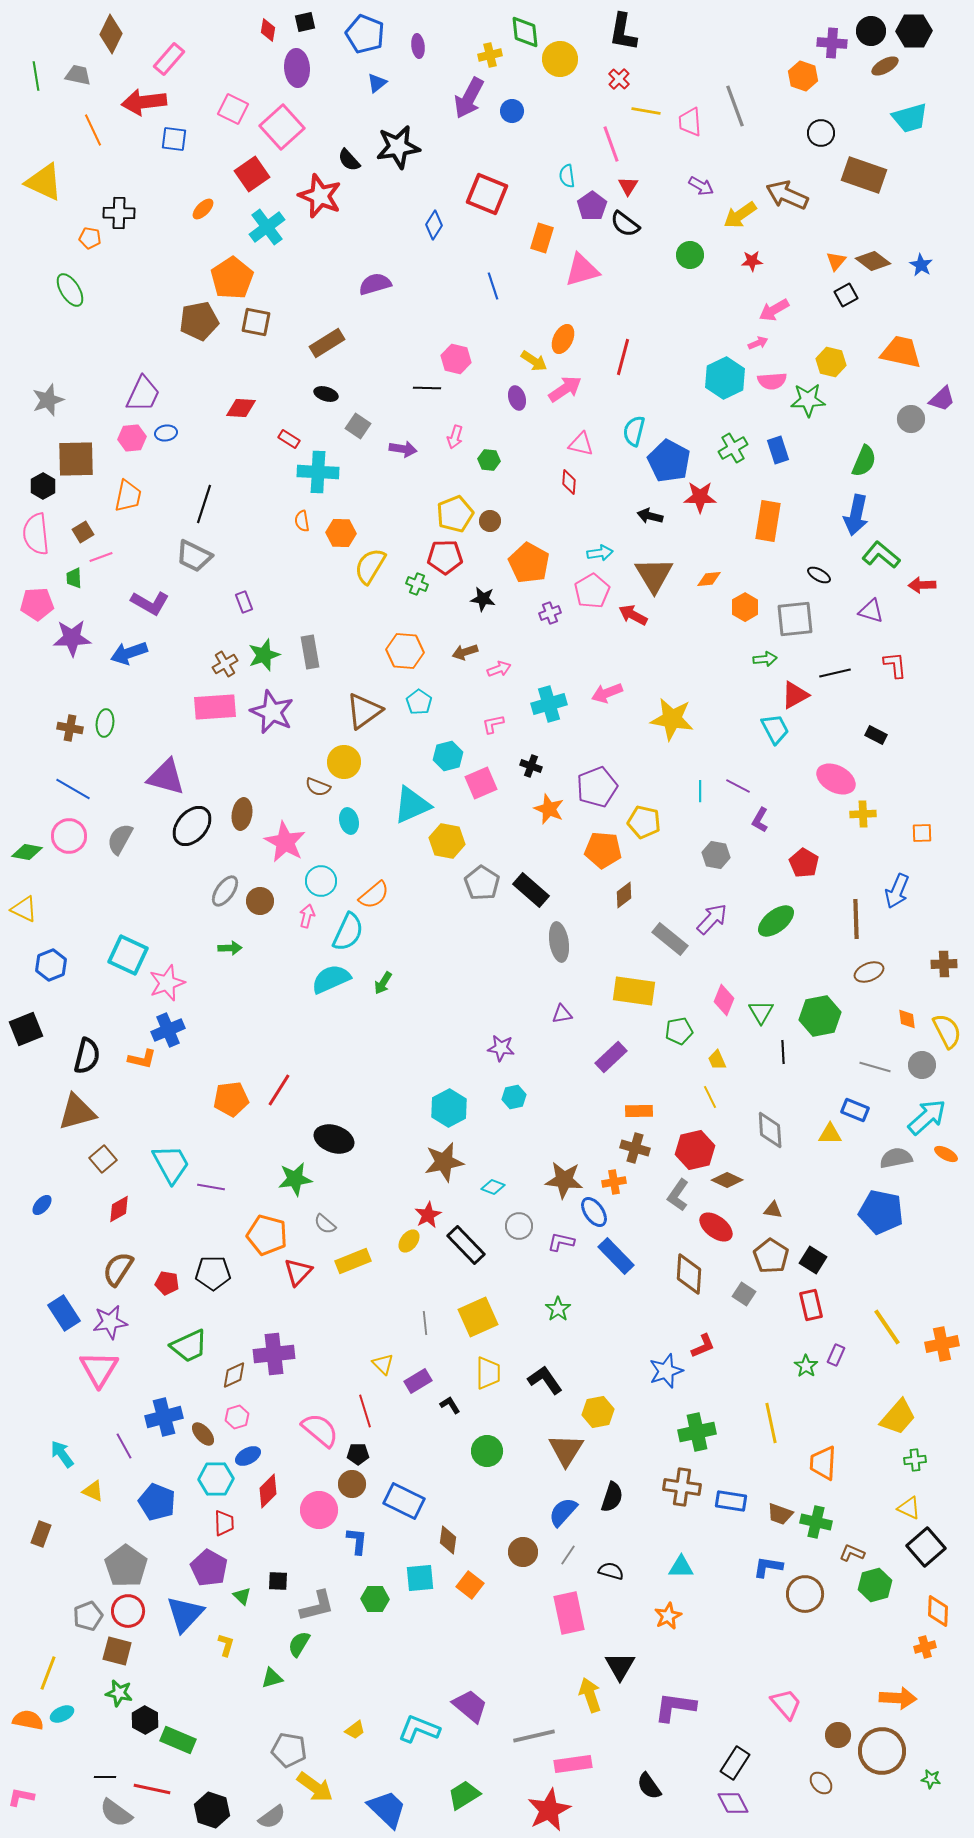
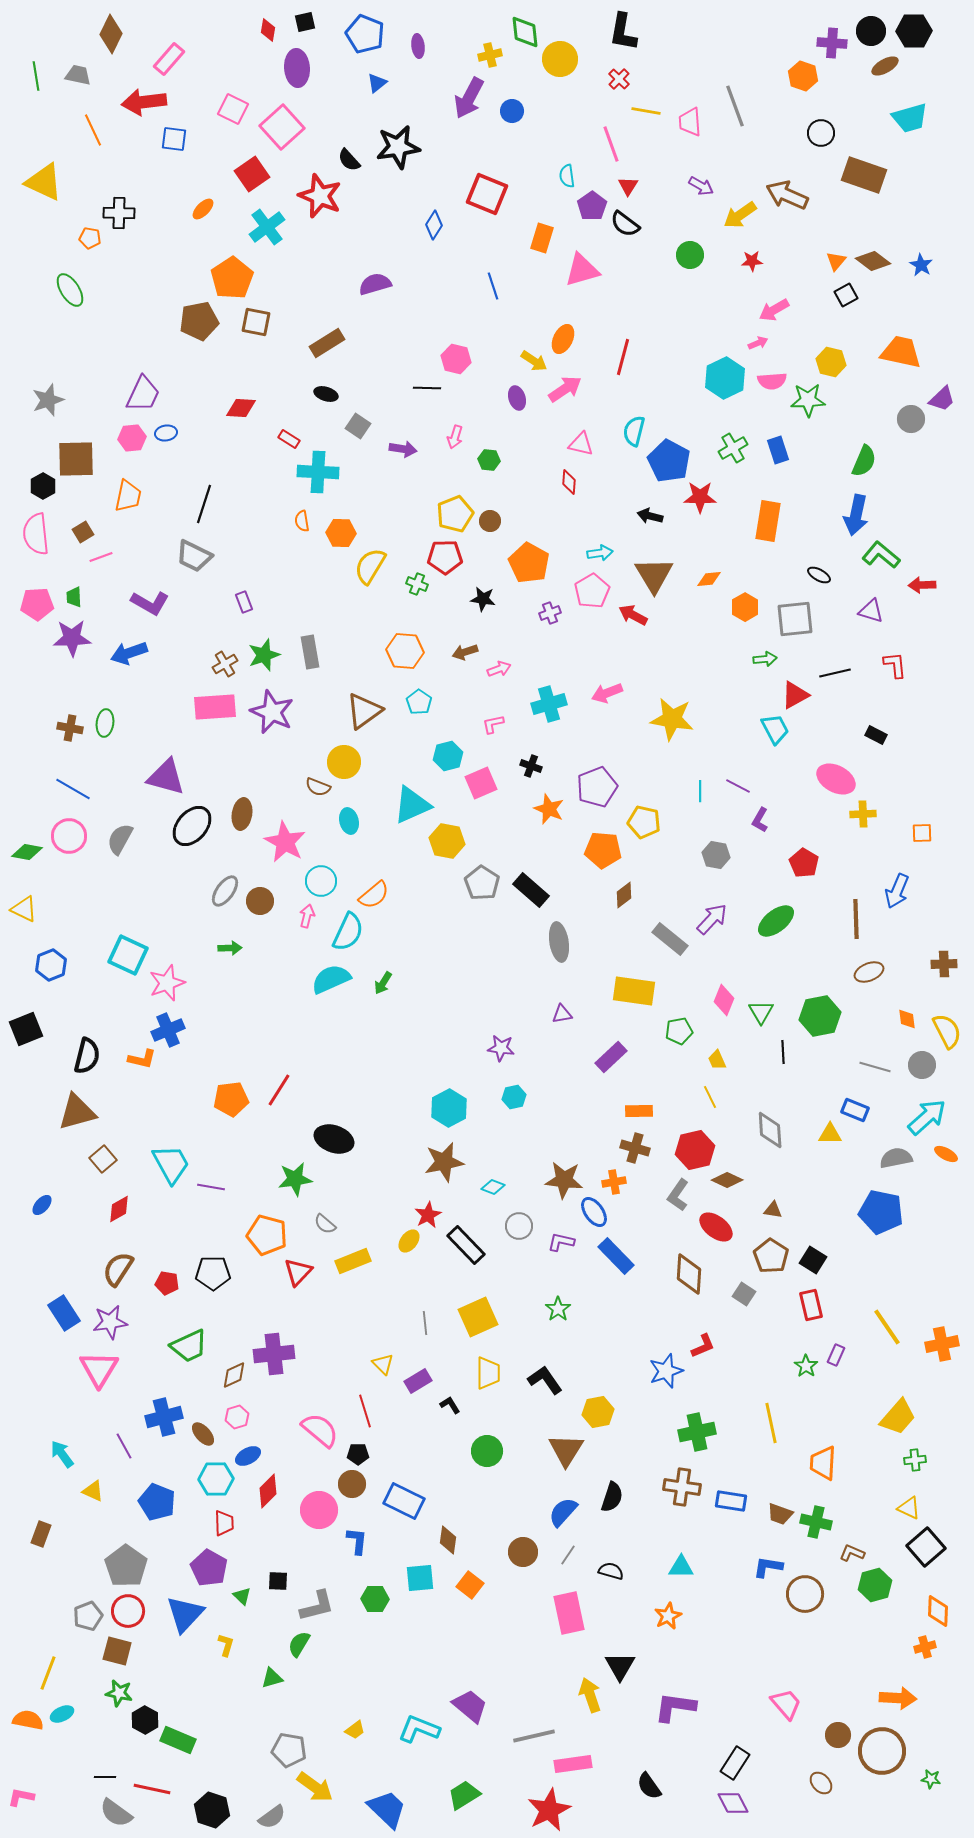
green trapezoid at (74, 578): moved 19 px down
